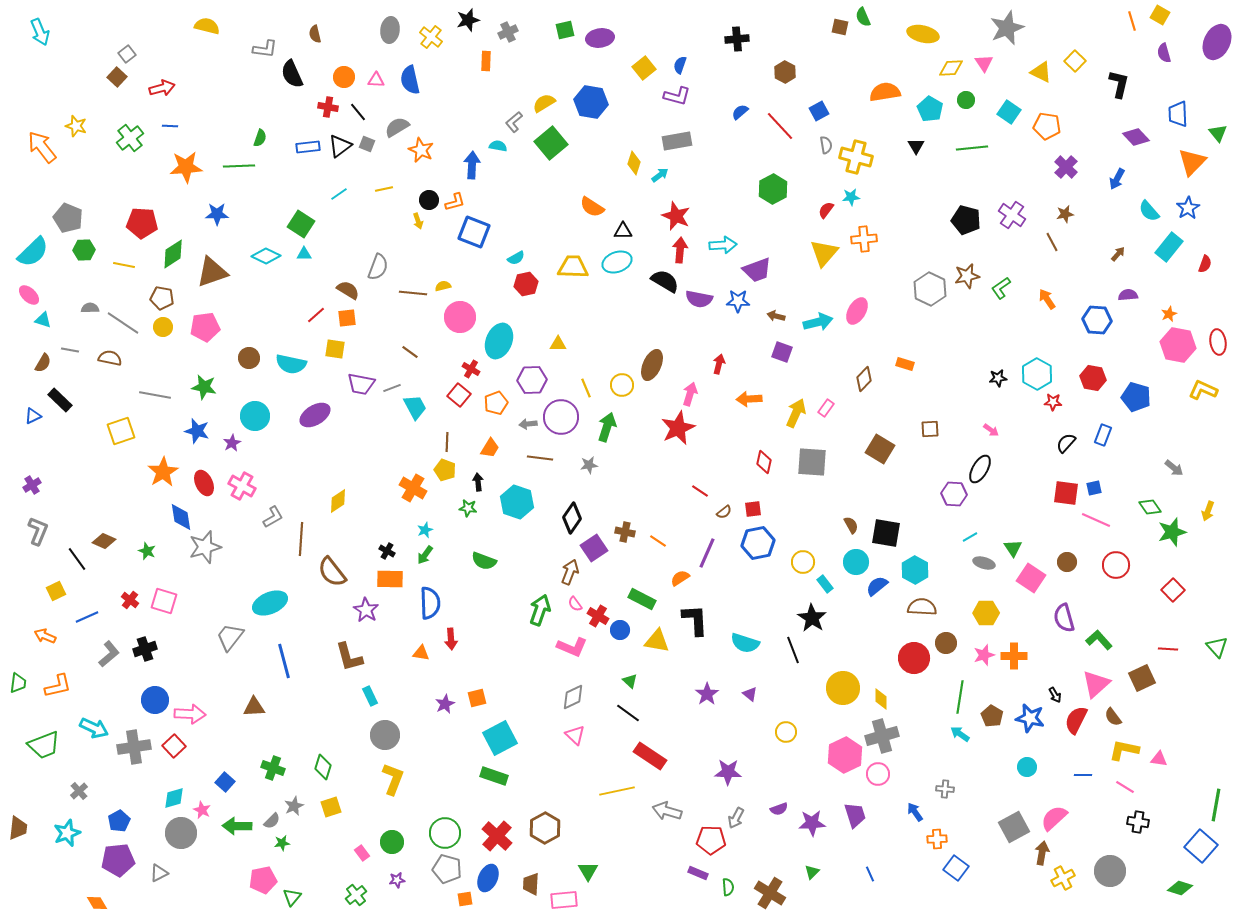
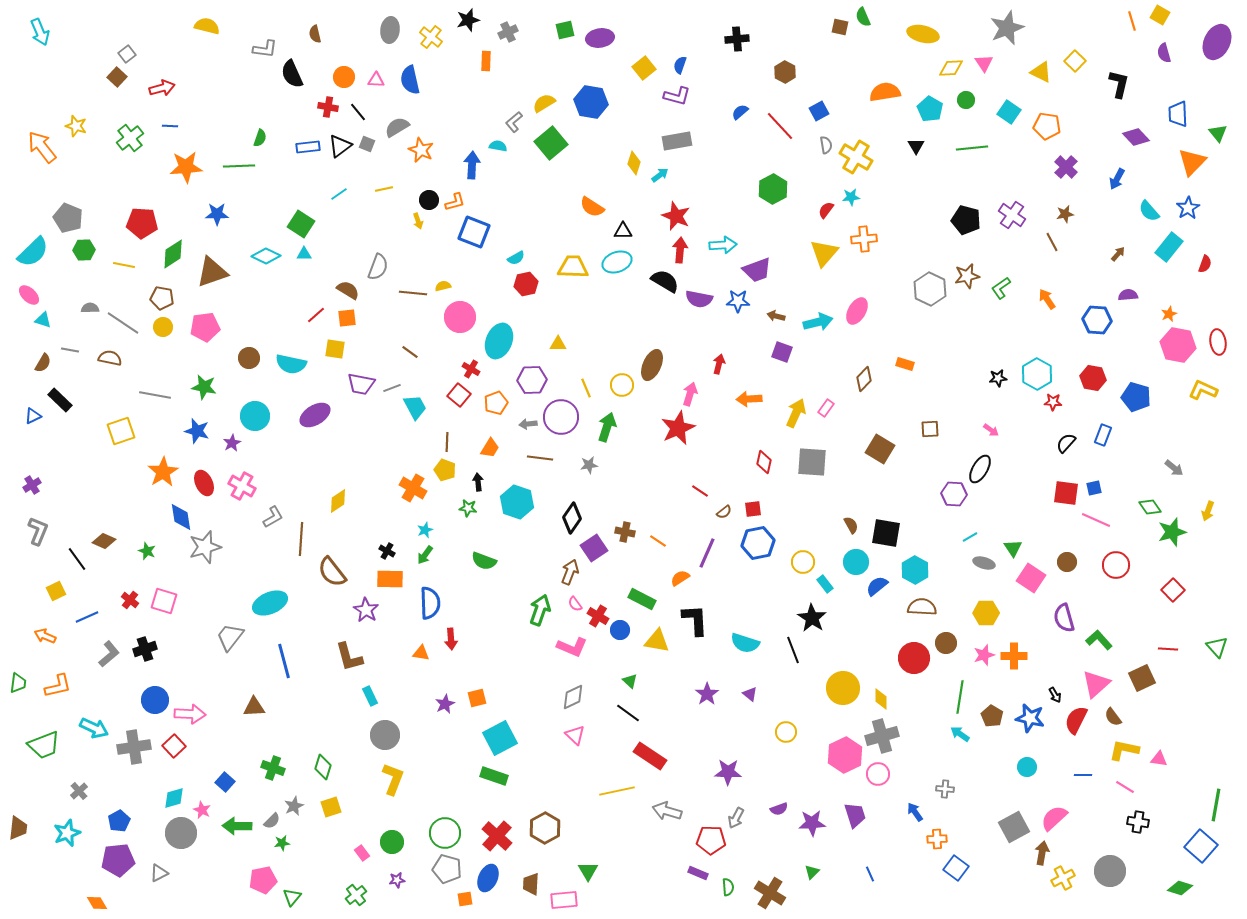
yellow cross at (856, 157): rotated 16 degrees clockwise
